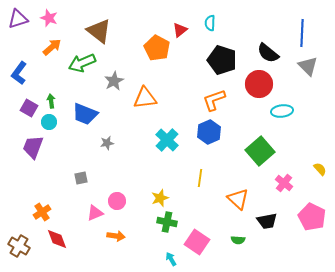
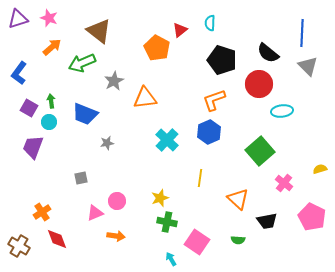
yellow semicircle at (320, 169): rotated 64 degrees counterclockwise
